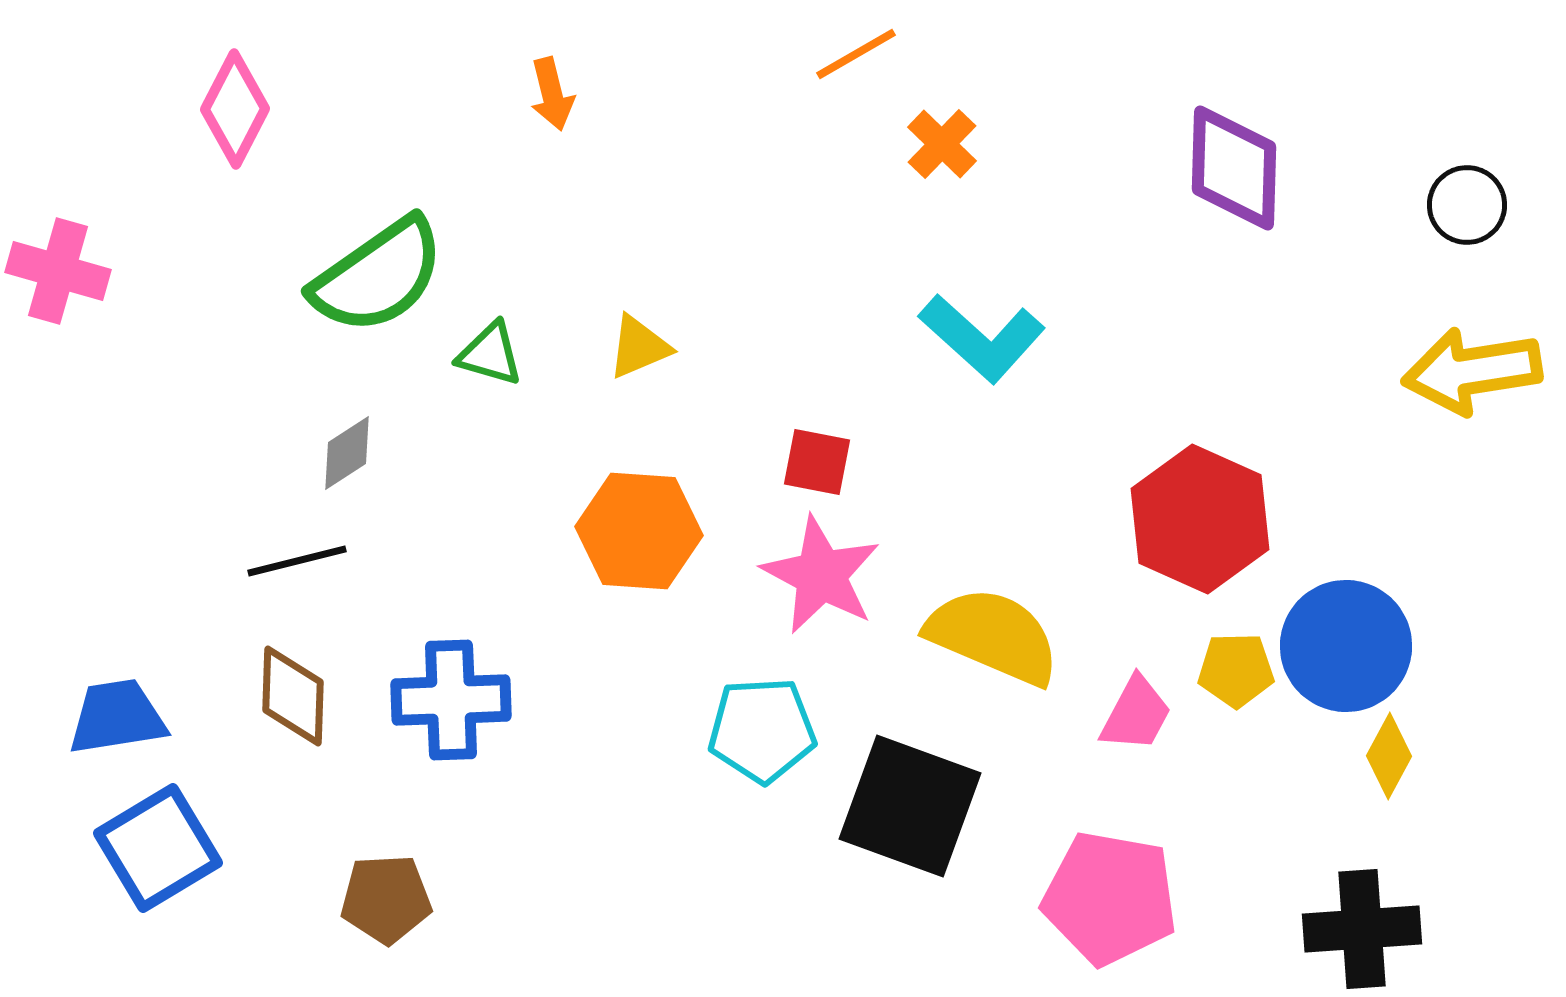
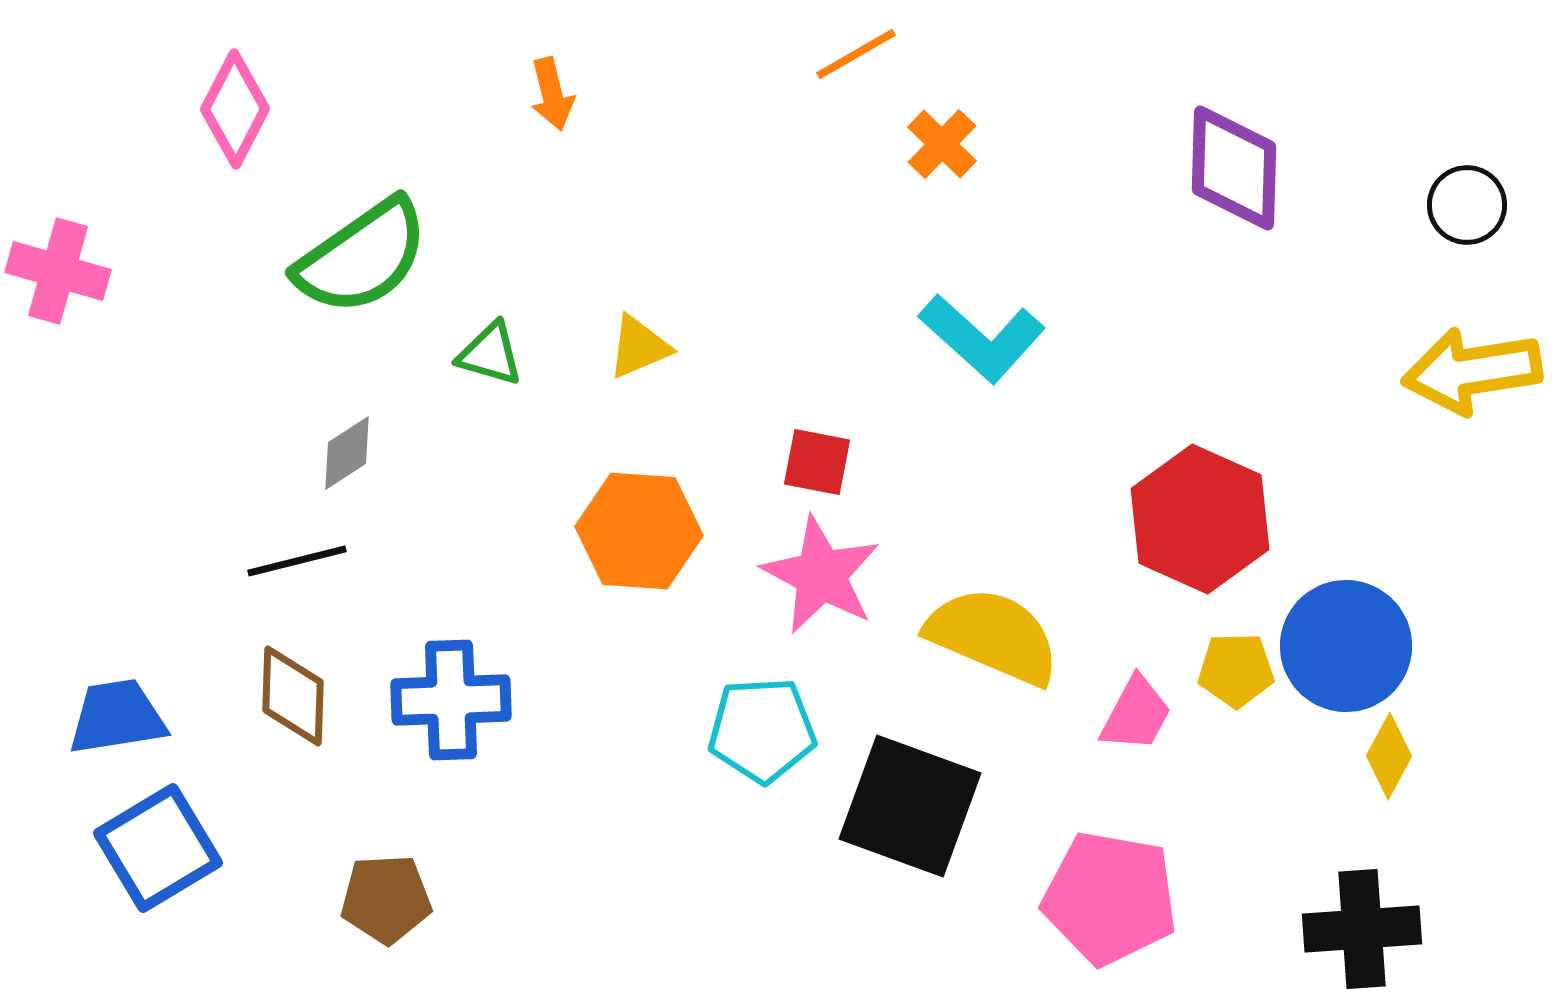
green semicircle: moved 16 px left, 19 px up
